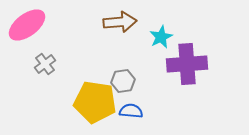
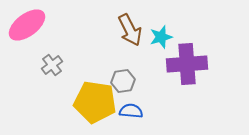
brown arrow: moved 10 px right, 8 px down; rotated 68 degrees clockwise
cyan star: rotated 10 degrees clockwise
gray cross: moved 7 px right, 1 px down
